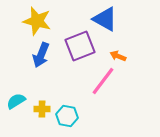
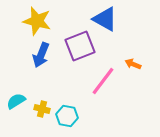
orange arrow: moved 15 px right, 8 px down
yellow cross: rotated 14 degrees clockwise
